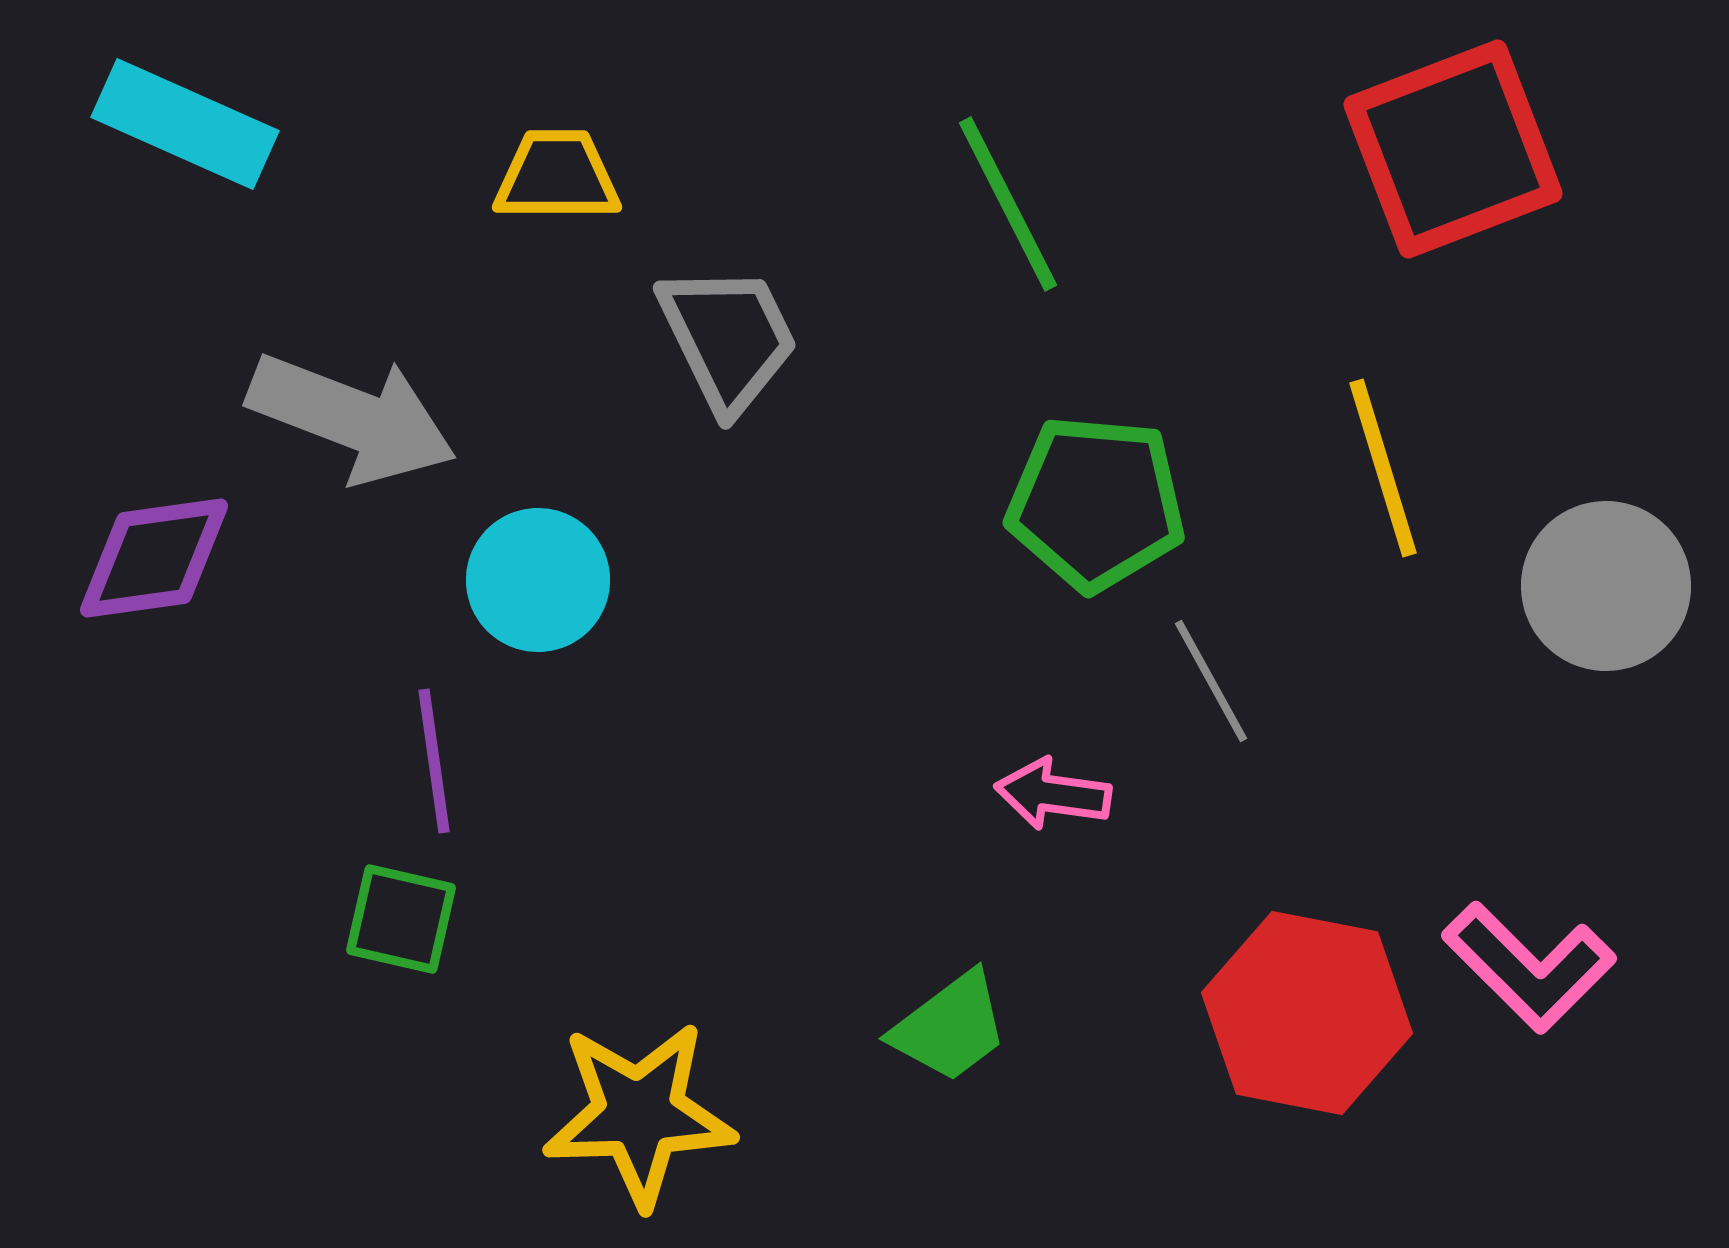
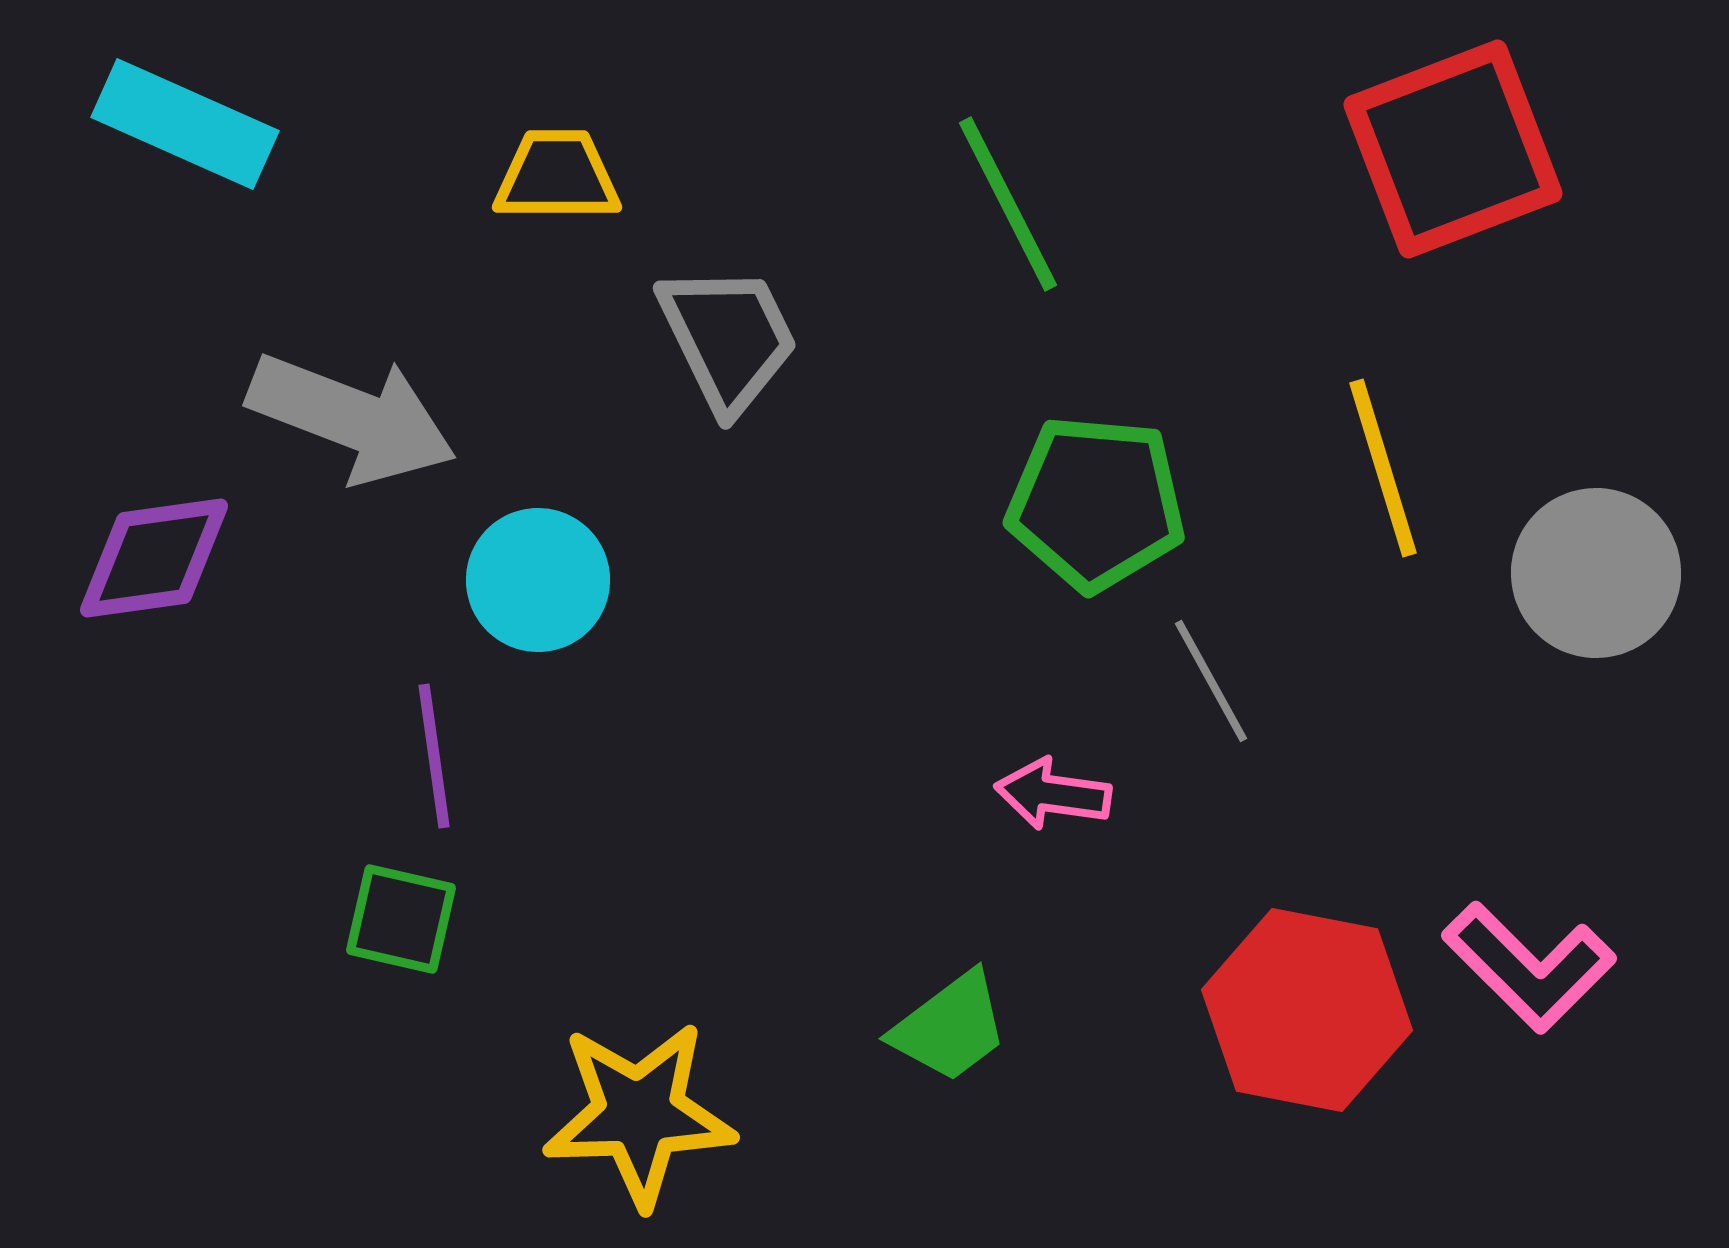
gray circle: moved 10 px left, 13 px up
purple line: moved 5 px up
red hexagon: moved 3 px up
